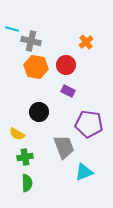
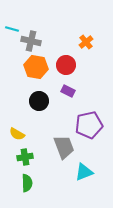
black circle: moved 11 px up
purple pentagon: moved 1 px down; rotated 20 degrees counterclockwise
